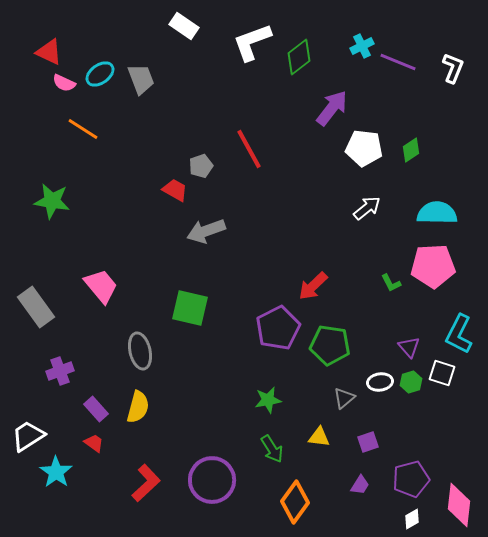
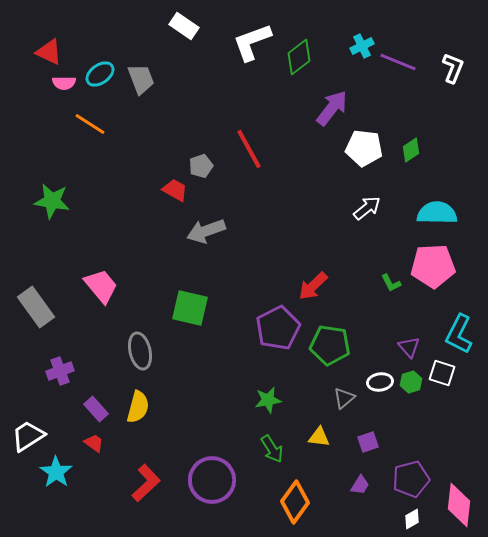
pink semicircle at (64, 83): rotated 25 degrees counterclockwise
orange line at (83, 129): moved 7 px right, 5 px up
